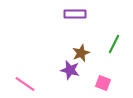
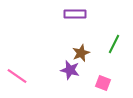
pink line: moved 8 px left, 8 px up
